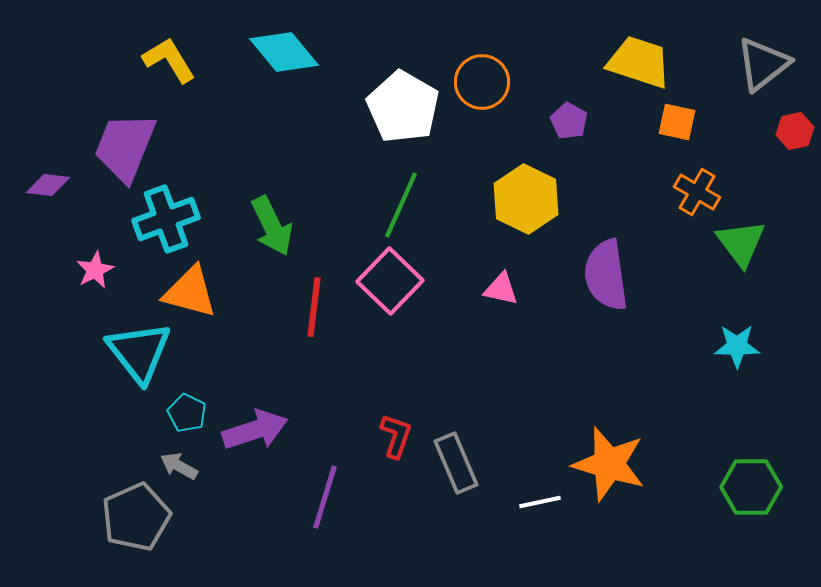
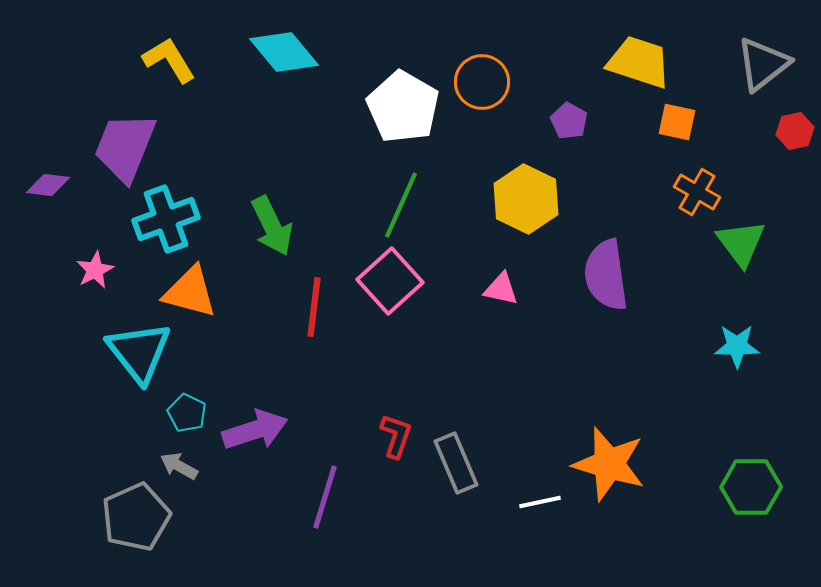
pink square: rotated 4 degrees clockwise
